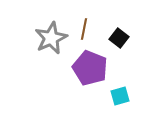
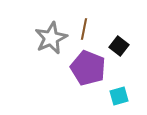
black square: moved 8 px down
purple pentagon: moved 2 px left
cyan square: moved 1 px left
